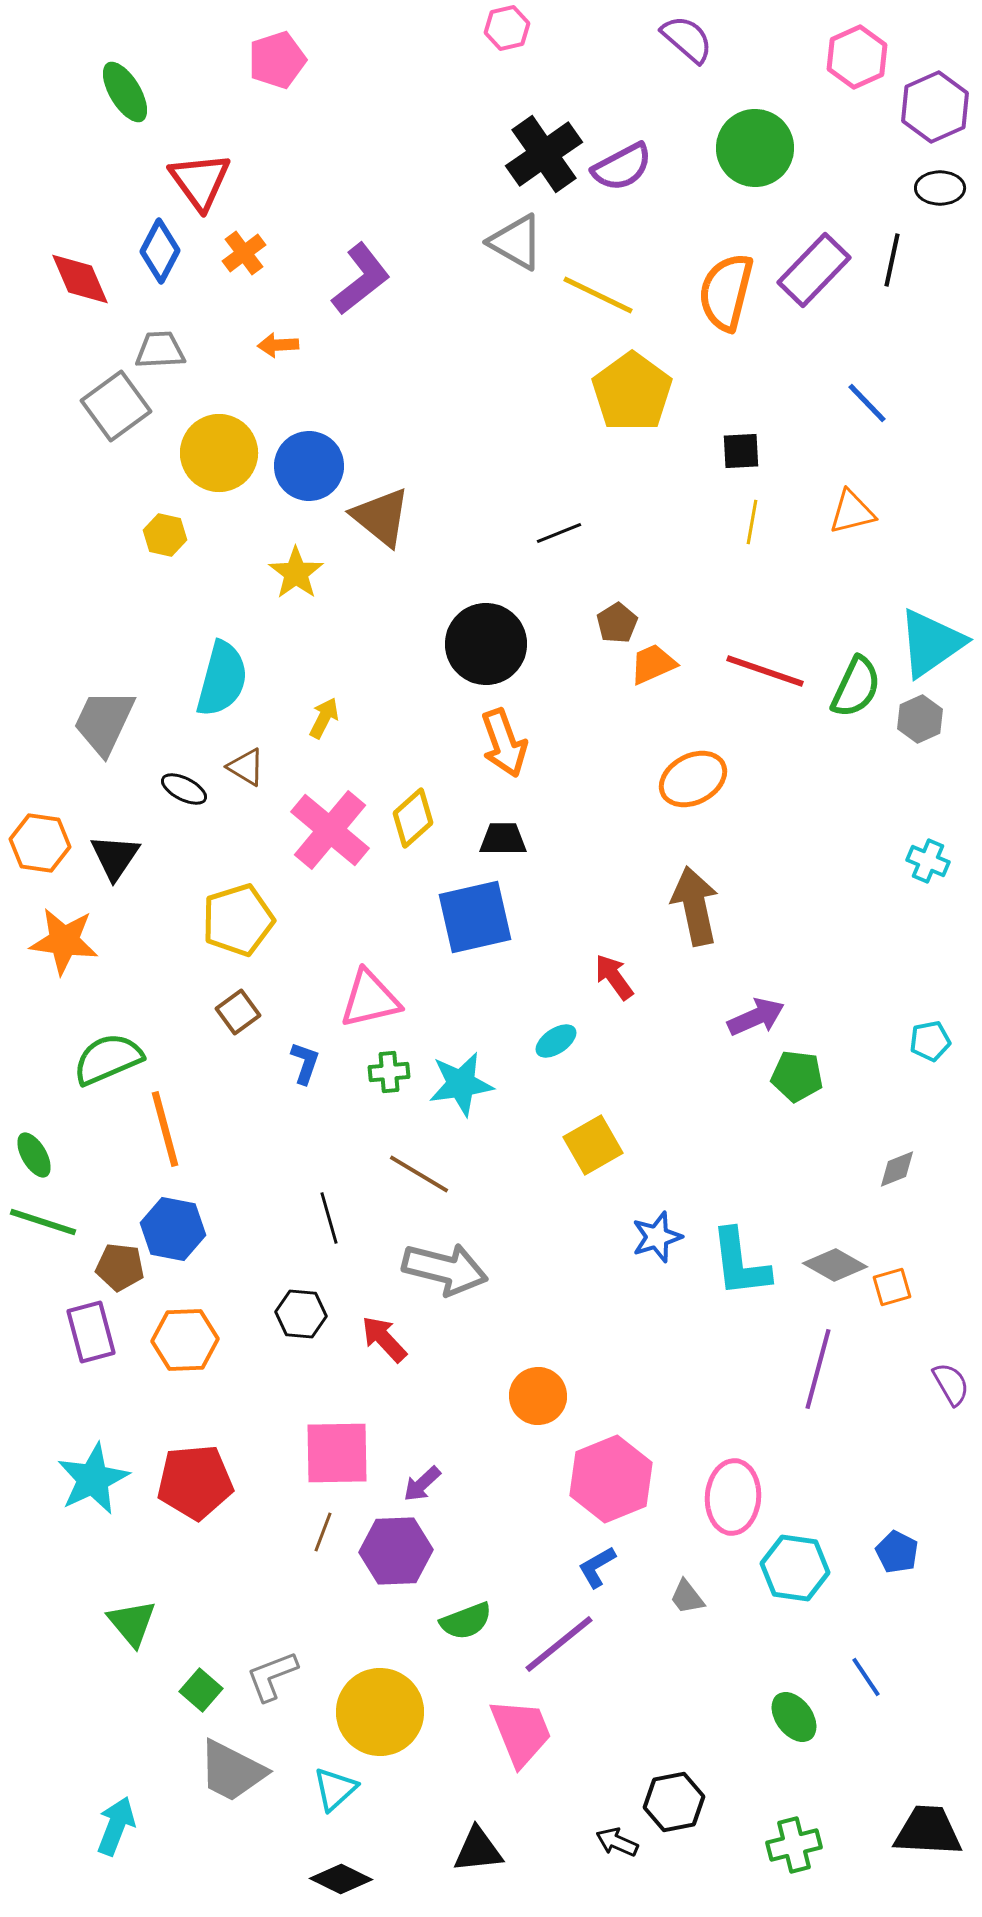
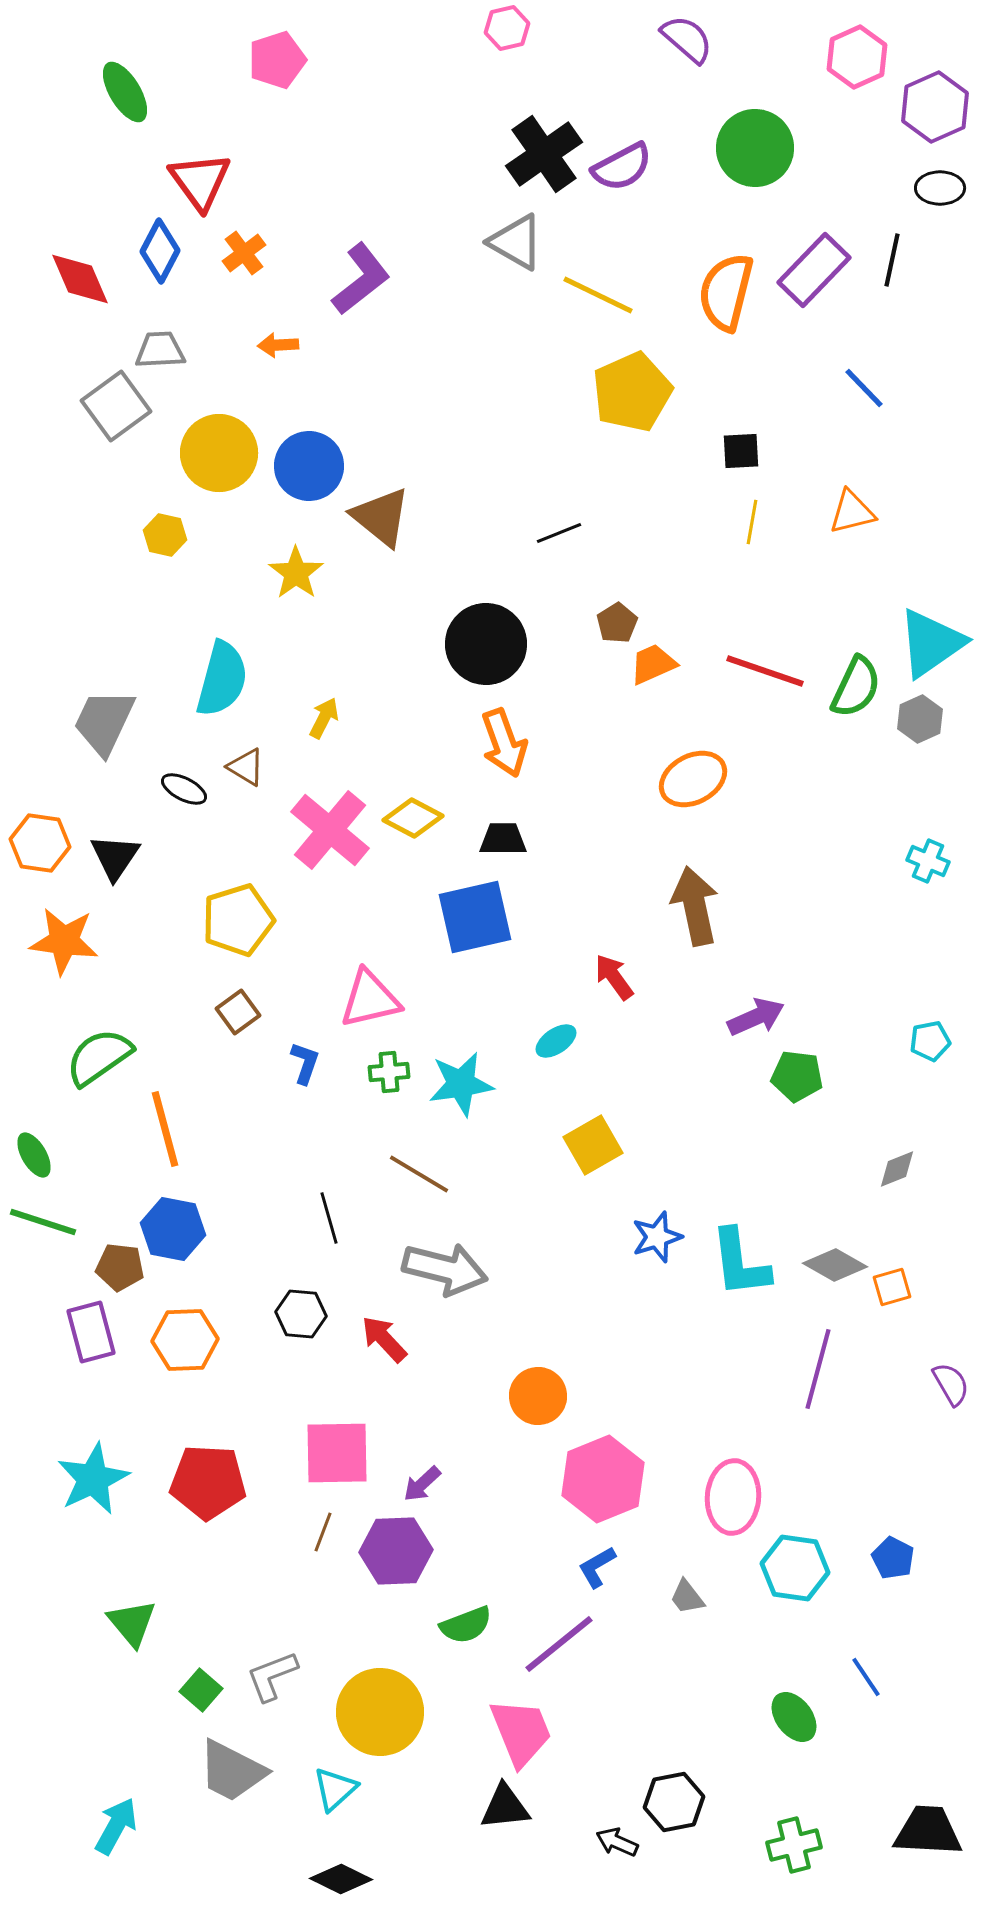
yellow pentagon at (632, 392): rotated 12 degrees clockwise
blue line at (867, 403): moved 3 px left, 15 px up
yellow diamond at (413, 818): rotated 70 degrees clockwise
green semicircle at (108, 1059): moved 9 px left, 2 px up; rotated 12 degrees counterclockwise
pink hexagon at (611, 1479): moved 8 px left
red pentagon at (195, 1482): moved 13 px right; rotated 8 degrees clockwise
blue pentagon at (897, 1552): moved 4 px left, 6 px down
green semicircle at (466, 1621): moved 4 px down
cyan arrow at (116, 1826): rotated 8 degrees clockwise
black triangle at (478, 1850): moved 27 px right, 43 px up
